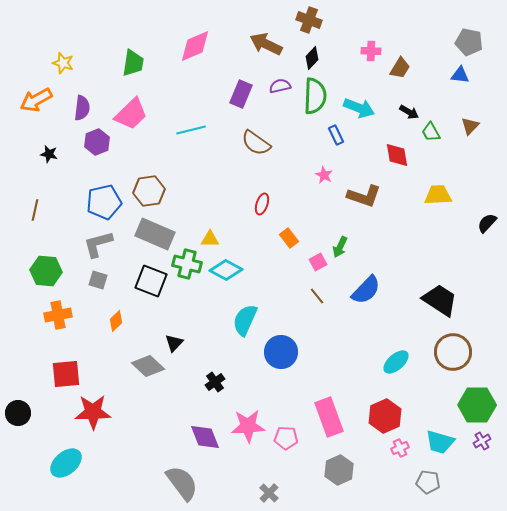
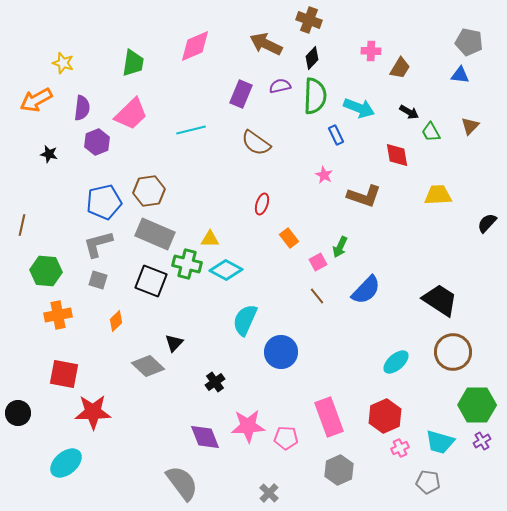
brown line at (35, 210): moved 13 px left, 15 px down
red square at (66, 374): moved 2 px left; rotated 16 degrees clockwise
